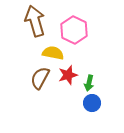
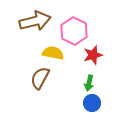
brown arrow: rotated 92 degrees clockwise
pink hexagon: moved 1 px down
red star: moved 25 px right, 20 px up
